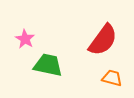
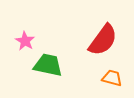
pink star: moved 2 px down
